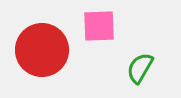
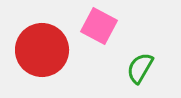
pink square: rotated 30 degrees clockwise
